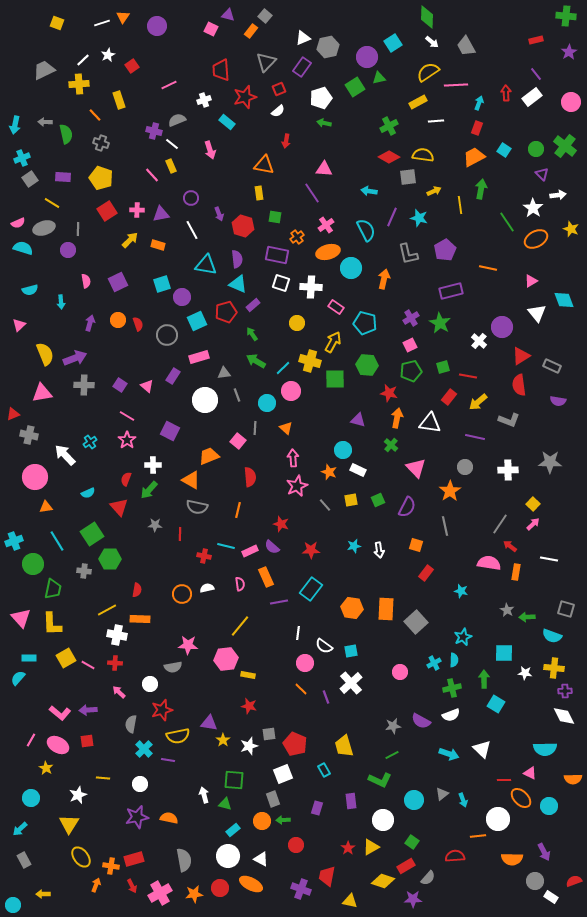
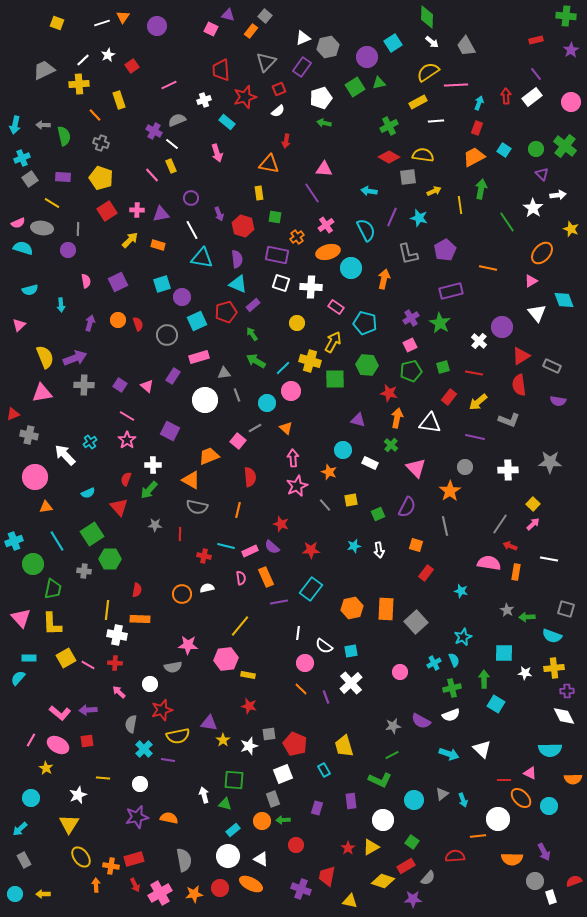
purple star at (569, 52): moved 2 px right, 2 px up
green triangle at (379, 78): moved 5 px down
red arrow at (506, 93): moved 3 px down
gray arrow at (45, 122): moved 2 px left, 3 px down
purple cross at (154, 131): rotated 14 degrees clockwise
green semicircle at (66, 134): moved 2 px left, 2 px down
pink arrow at (210, 150): moved 7 px right, 3 px down
orange triangle at (264, 165): moved 5 px right, 1 px up
gray ellipse at (44, 228): moved 2 px left; rotated 25 degrees clockwise
orange ellipse at (536, 239): moved 6 px right, 14 px down; rotated 20 degrees counterclockwise
cyan triangle at (206, 265): moved 4 px left, 7 px up
cyan arrow at (61, 302): moved 3 px down
yellow semicircle at (45, 354): moved 3 px down
red line at (468, 376): moved 6 px right, 3 px up
gray line at (255, 428): rotated 56 degrees clockwise
white rectangle at (358, 470): moved 12 px right, 7 px up
green square at (378, 500): moved 14 px down
red arrow at (510, 546): rotated 16 degrees counterclockwise
pink semicircle at (240, 584): moved 1 px right, 6 px up
orange hexagon at (352, 608): rotated 20 degrees counterclockwise
yellow line at (107, 610): rotated 54 degrees counterclockwise
cyan semicircle at (454, 660): rotated 24 degrees counterclockwise
yellow cross at (554, 668): rotated 12 degrees counterclockwise
purple cross at (565, 691): moved 2 px right
cyan semicircle at (545, 749): moved 5 px right, 1 px down
orange arrow at (96, 885): rotated 24 degrees counterclockwise
red arrow at (132, 886): moved 3 px right, 1 px up
white rectangle at (551, 897): rotated 40 degrees clockwise
cyan circle at (13, 905): moved 2 px right, 11 px up
